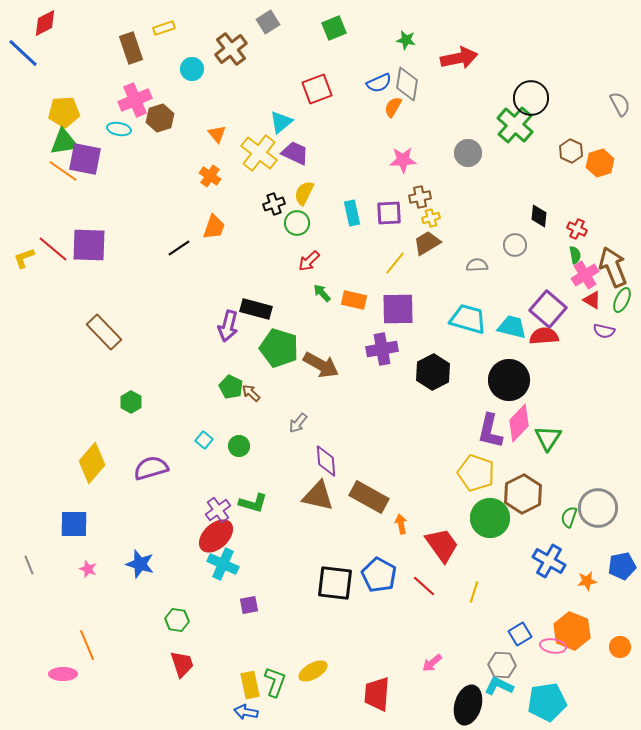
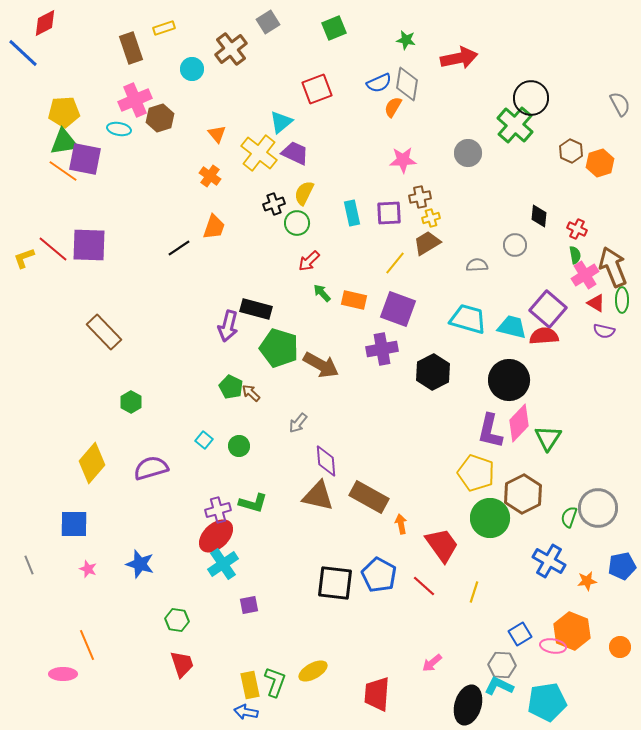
red triangle at (592, 300): moved 4 px right, 3 px down
green ellipse at (622, 300): rotated 25 degrees counterclockwise
purple square at (398, 309): rotated 21 degrees clockwise
purple cross at (218, 510): rotated 20 degrees clockwise
cyan cross at (223, 564): rotated 32 degrees clockwise
